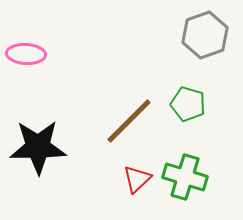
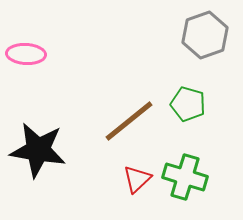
brown line: rotated 6 degrees clockwise
black star: moved 3 px down; rotated 10 degrees clockwise
